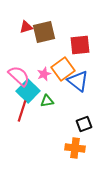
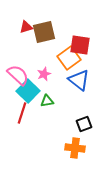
red square: rotated 15 degrees clockwise
orange square: moved 6 px right, 11 px up
pink semicircle: moved 1 px left, 1 px up
blue triangle: moved 1 px right, 1 px up
red line: moved 2 px down
